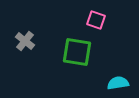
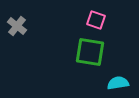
gray cross: moved 8 px left, 15 px up
green square: moved 13 px right
